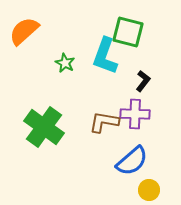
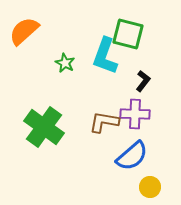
green square: moved 2 px down
blue semicircle: moved 5 px up
yellow circle: moved 1 px right, 3 px up
